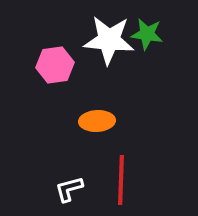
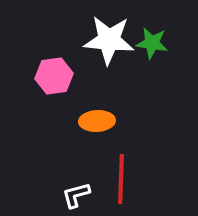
green star: moved 5 px right, 9 px down
pink hexagon: moved 1 px left, 11 px down
red line: moved 1 px up
white L-shape: moved 7 px right, 6 px down
